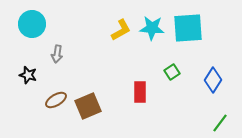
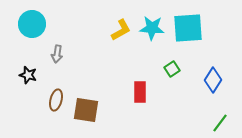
green square: moved 3 px up
brown ellipse: rotated 45 degrees counterclockwise
brown square: moved 2 px left, 4 px down; rotated 32 degrees clockwise
